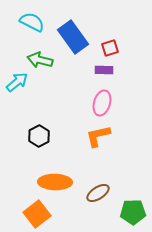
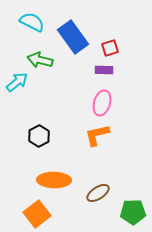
orange L-shape: moved 1 px left, 1 px up
orange ellipse: moved 1 px left, 2 px up
